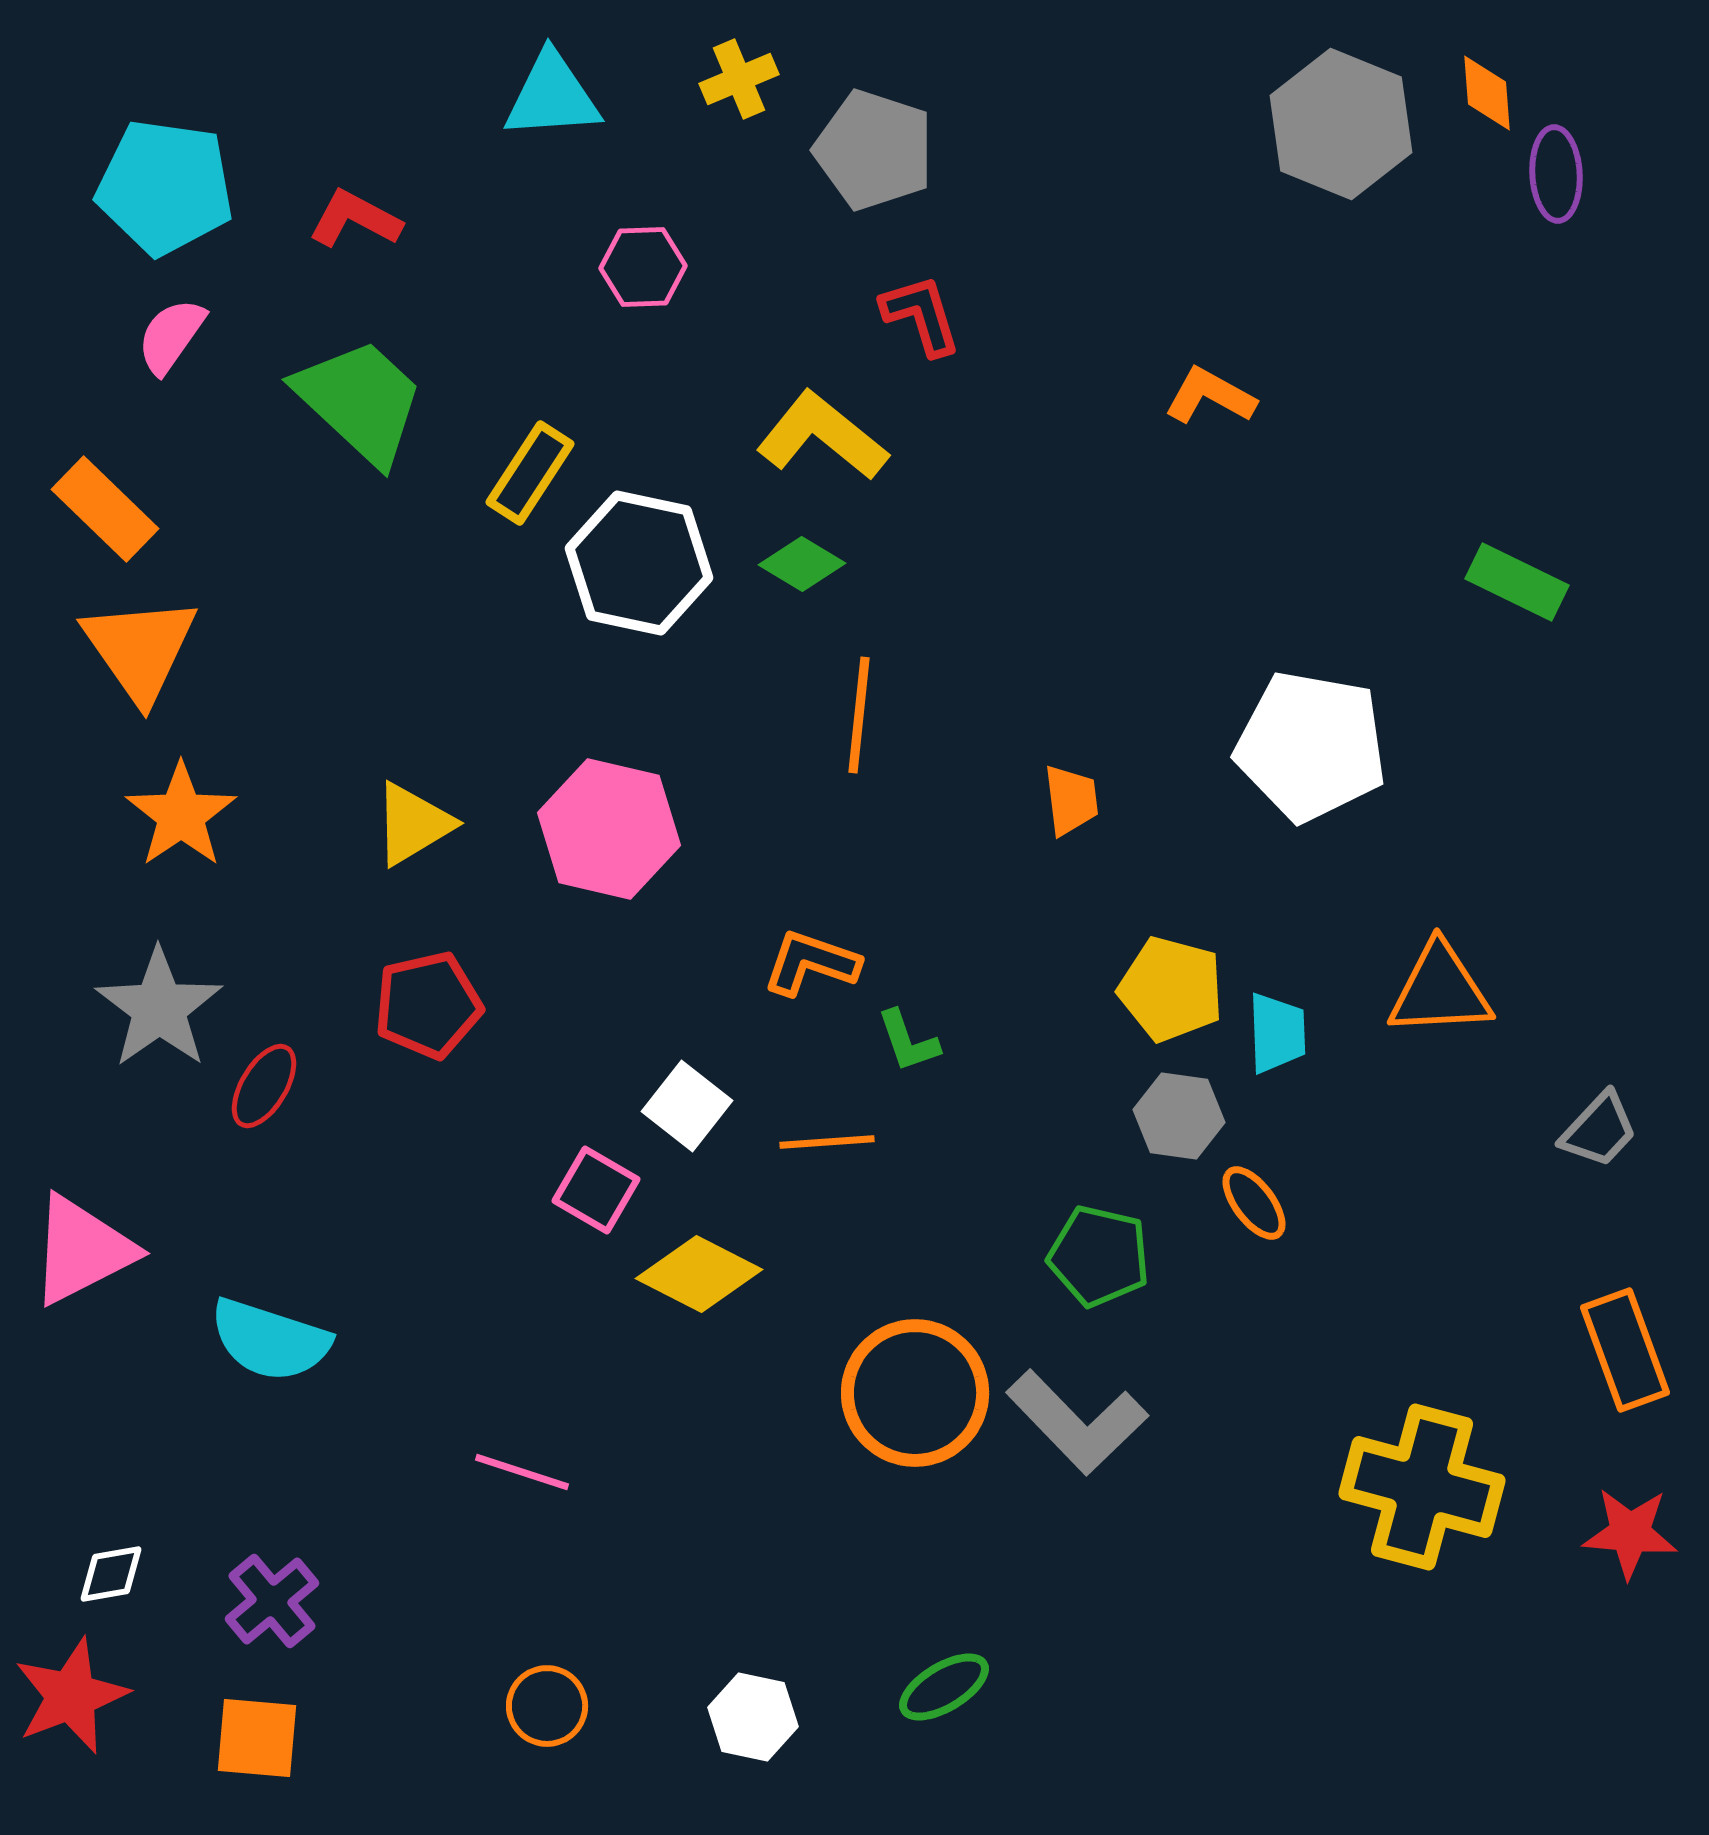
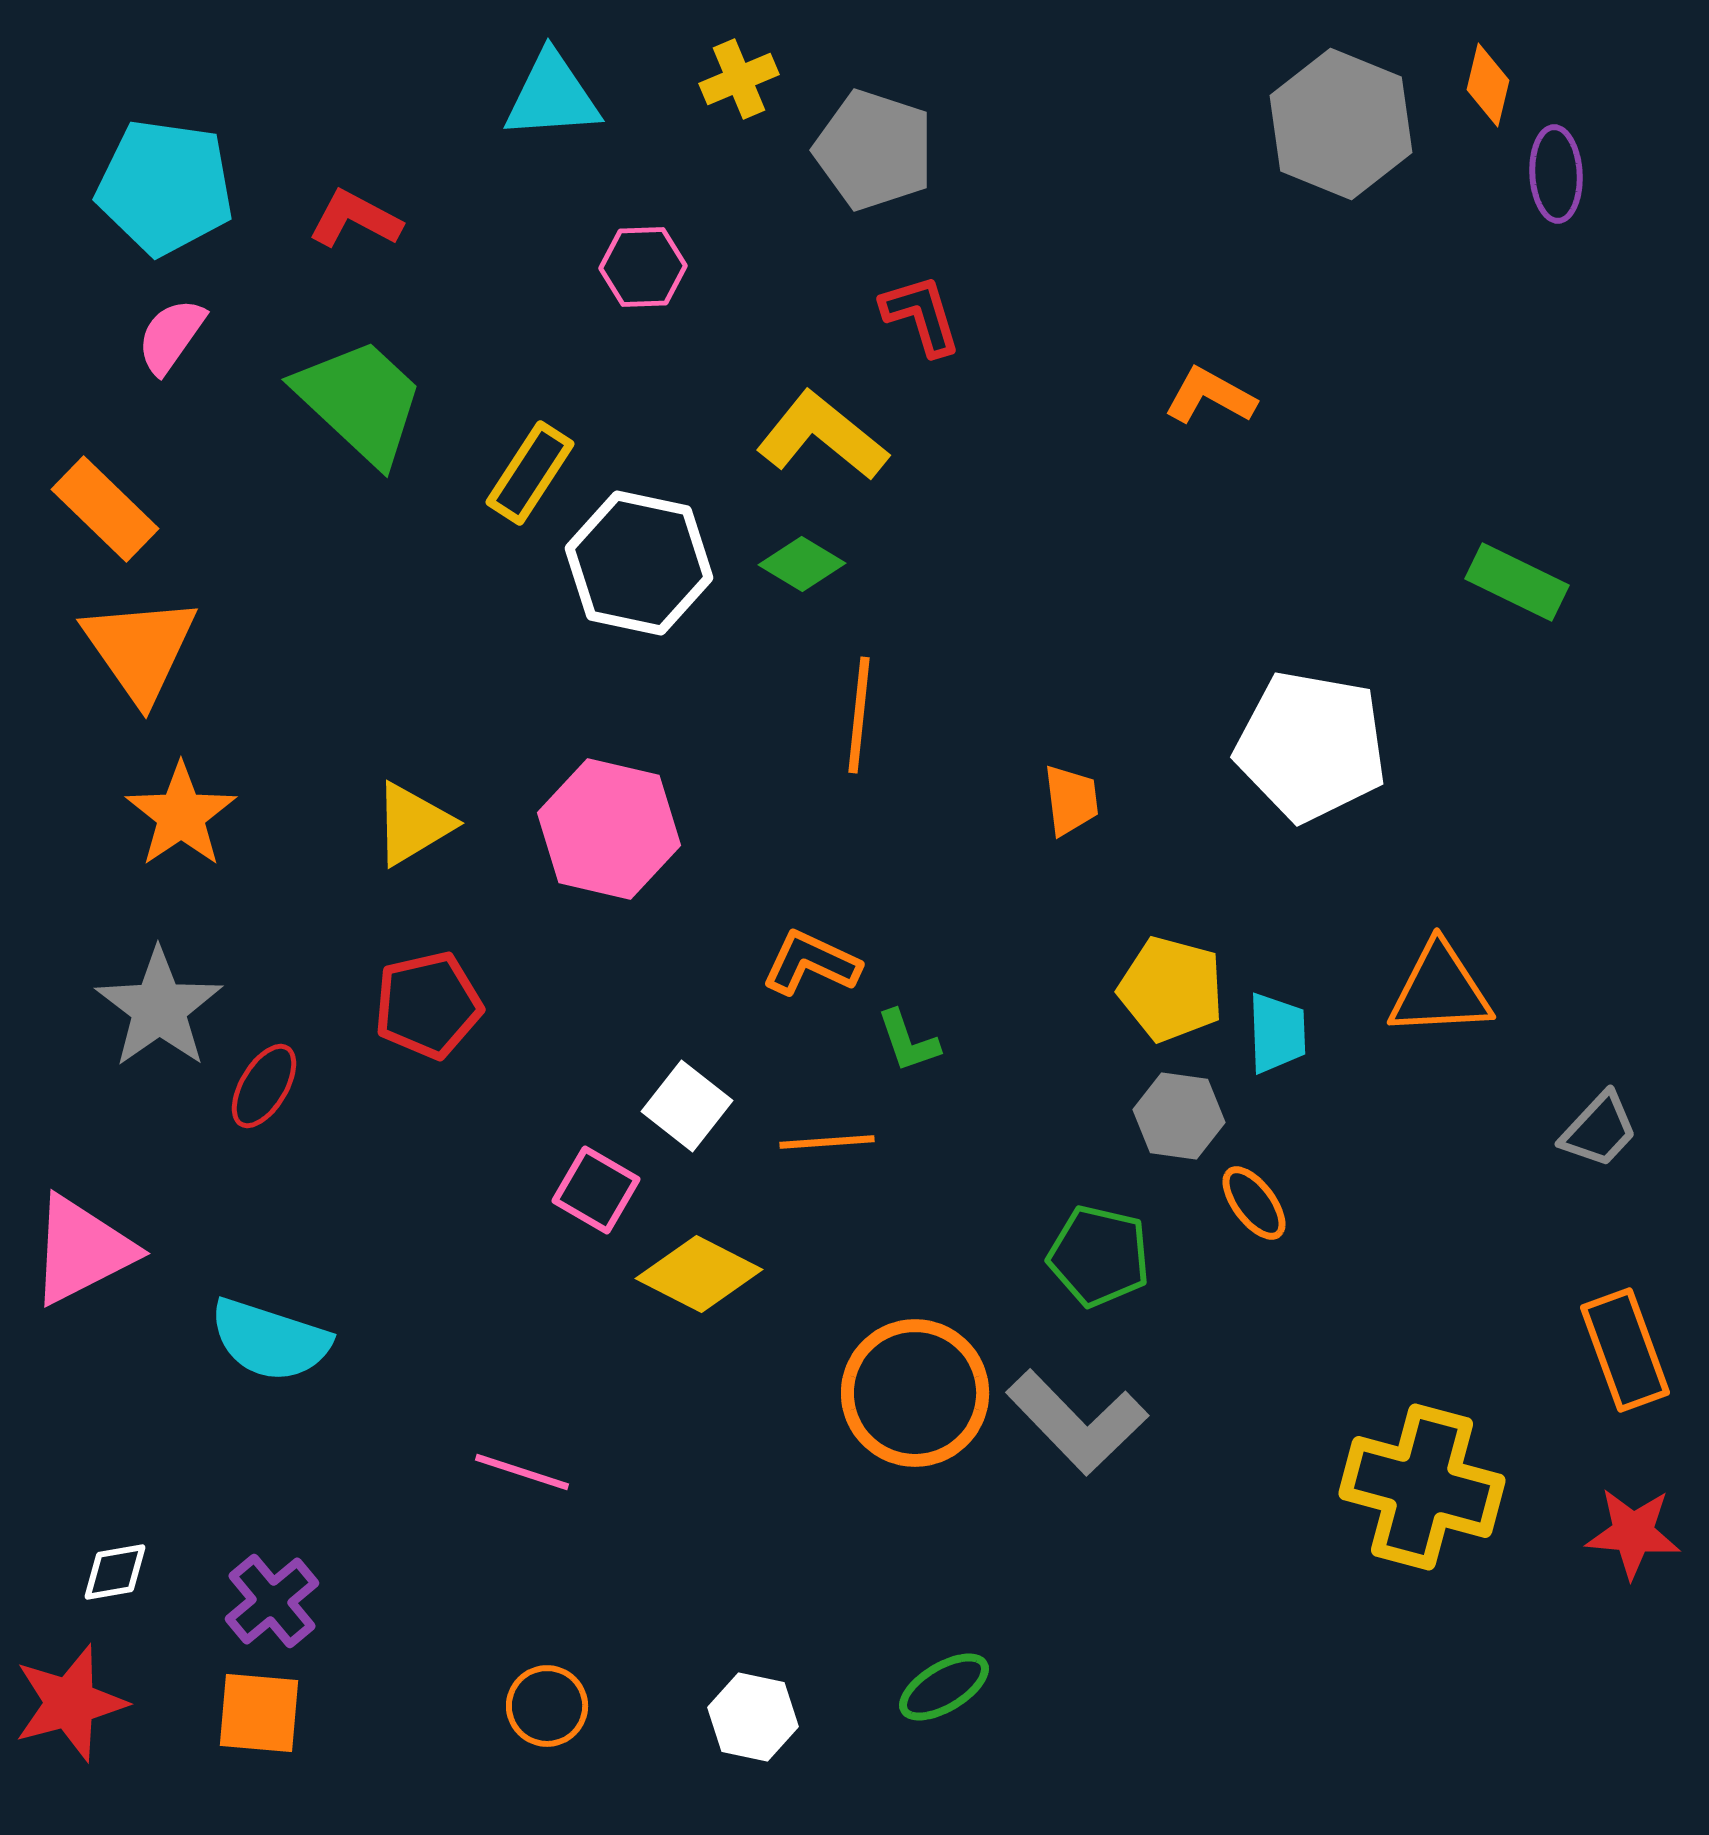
orange diamond at (1487, 93): moved 1 px right, 8 px up; rotated 18 degrees clockwise
orange L-shape at (811, 963): rotated 6 degrees clockwise
red star at (1630, 1533): moved 3 px right
white diamond at (111, 1574): moved 4 px right, 2 px up
red star at (71, 1696): moved 1 px left, 7 px down; rotated 6 degrees clockwise
orange square at (257, 1738): moved 2 px right, 25 px up
